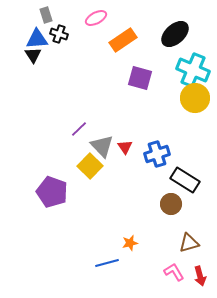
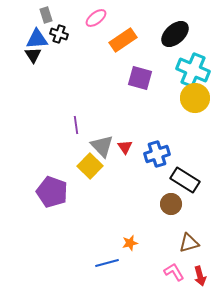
pink ellipse: rotated 10 degrees counterclockwise
purple line: moved 3 px left, 4 px up; rotated 54 degrees counterclockwise
